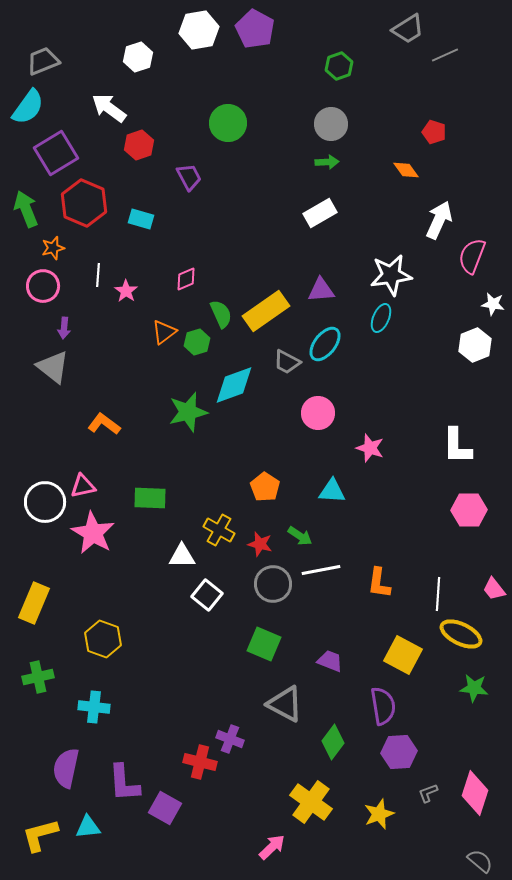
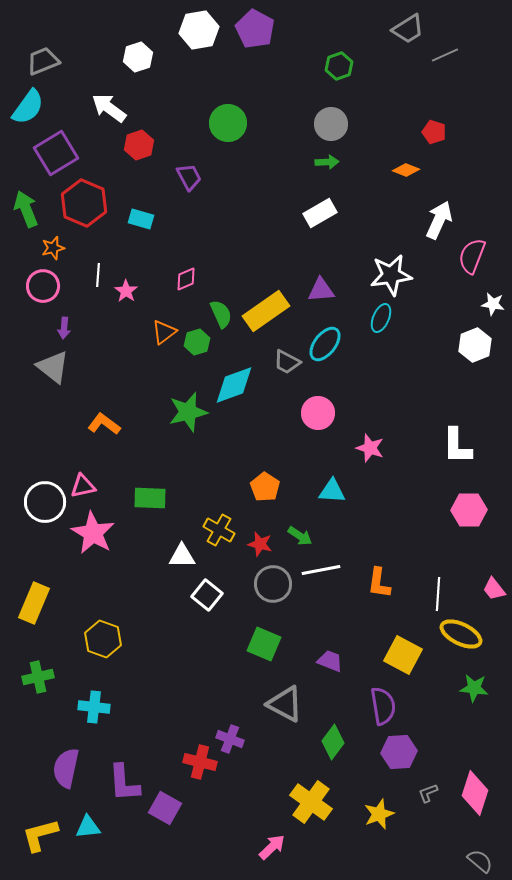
orange diamond at (406, 170): rotated 32 degrees counterclockwise
